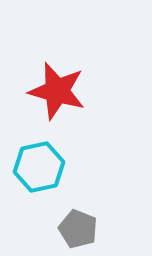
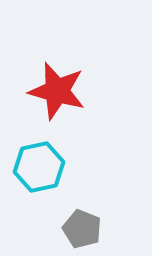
gray pentagon: moved 4 px right
